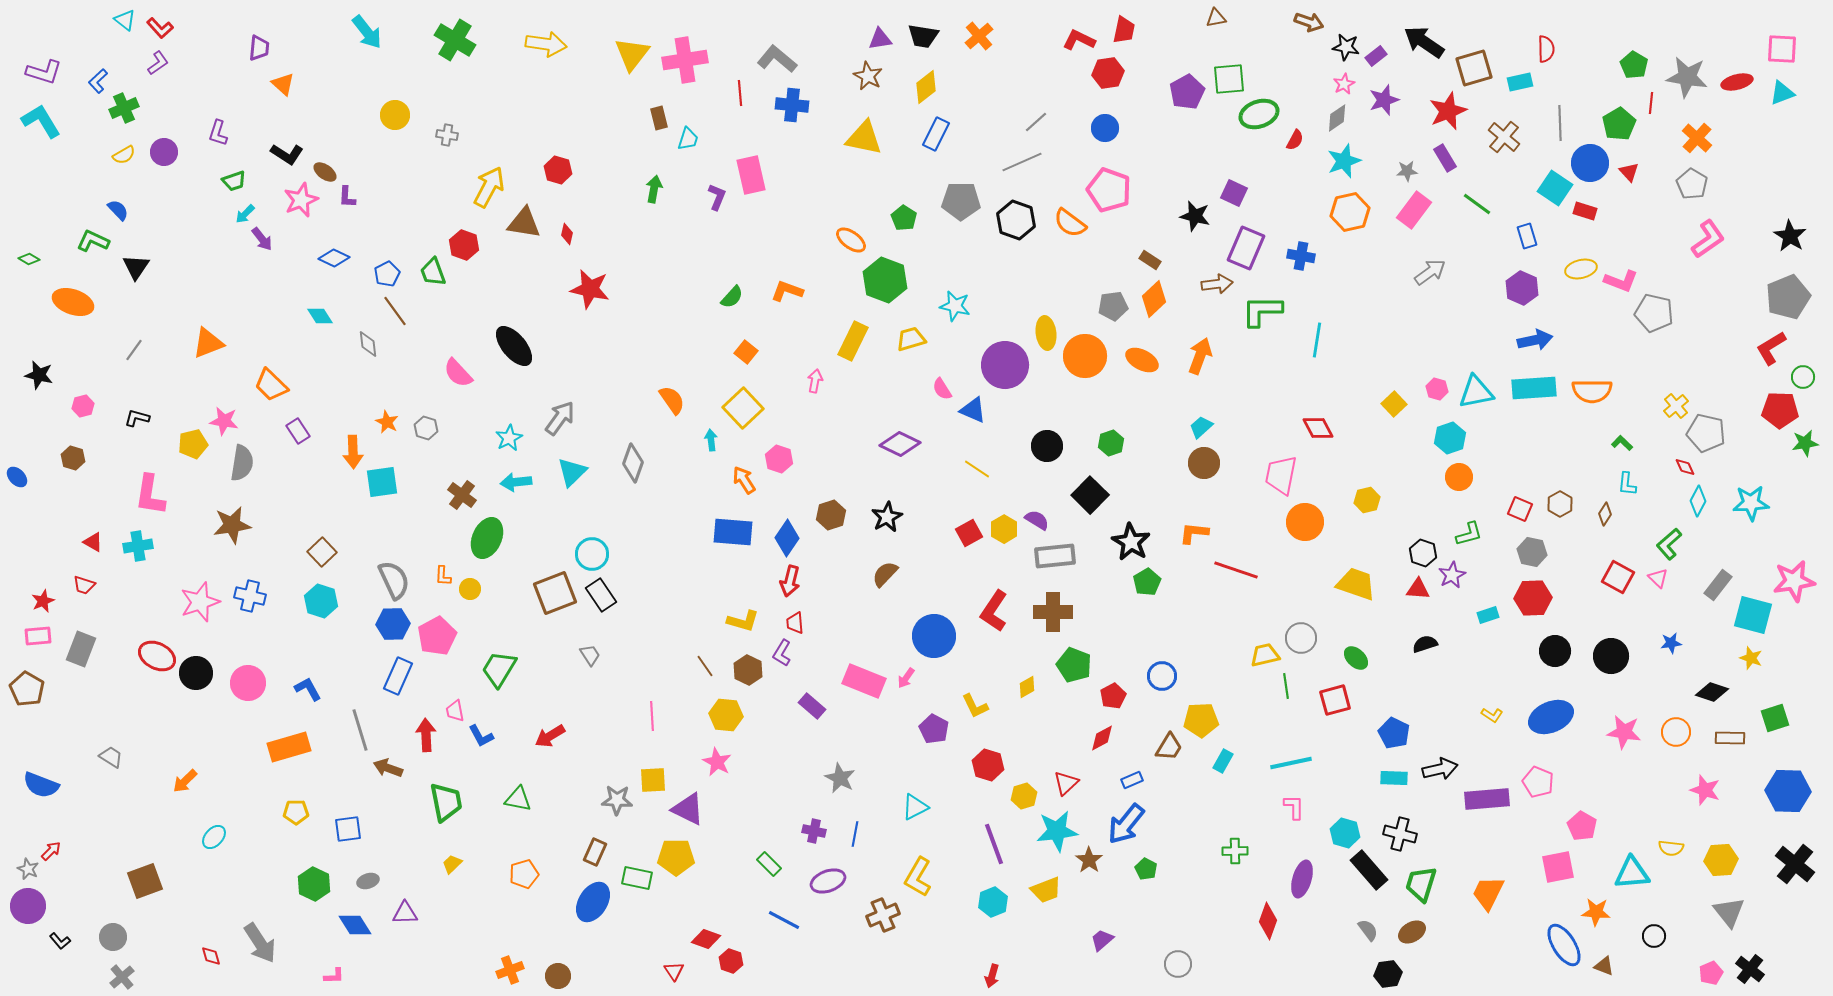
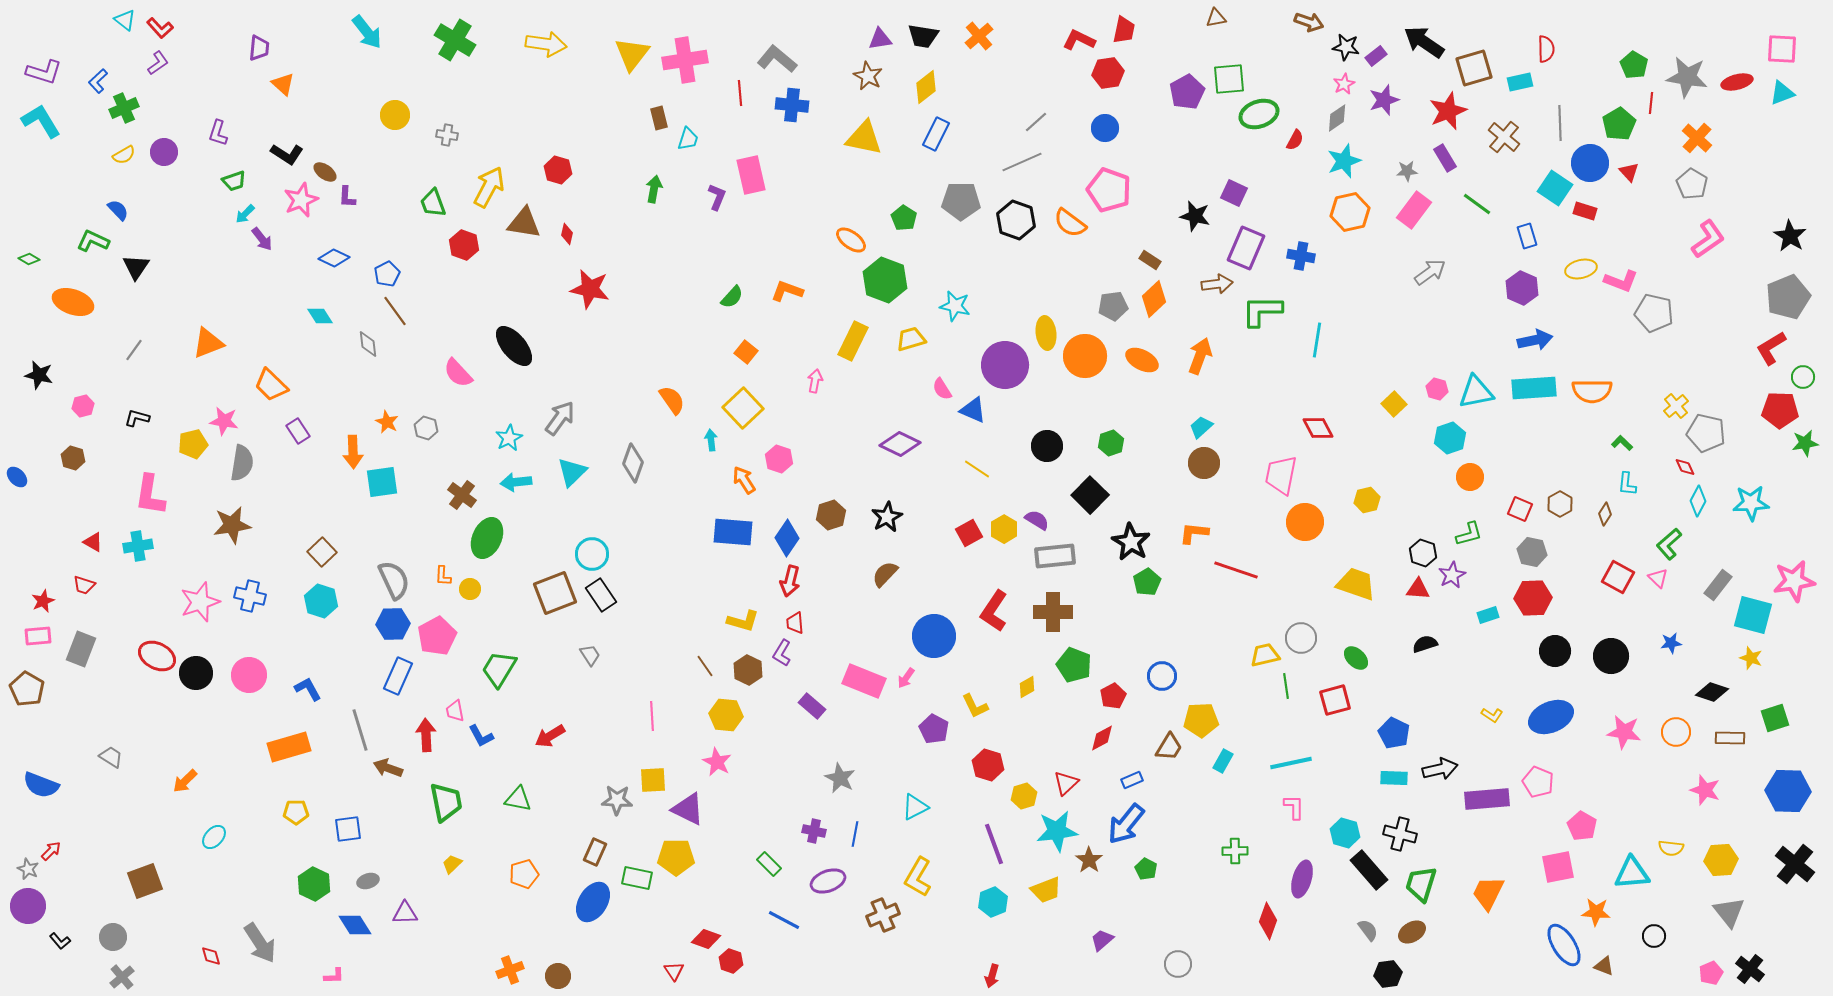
green trapezoid at (433, 272): moved 69 px up
orange circle at (1459, 477): moved 11 px right
pink circle at (248, 683): moved 1 px right, 8 px up
